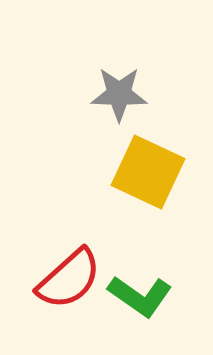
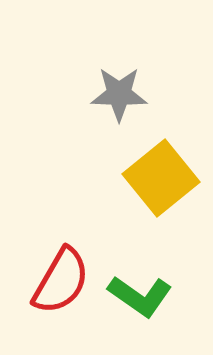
yellow square: moved 13 px right, 6 px down; rotated 26 degrees clockwise
red semicircle: moved 8 px left, 2 px down; rotated 18 degrees counterclockwise
